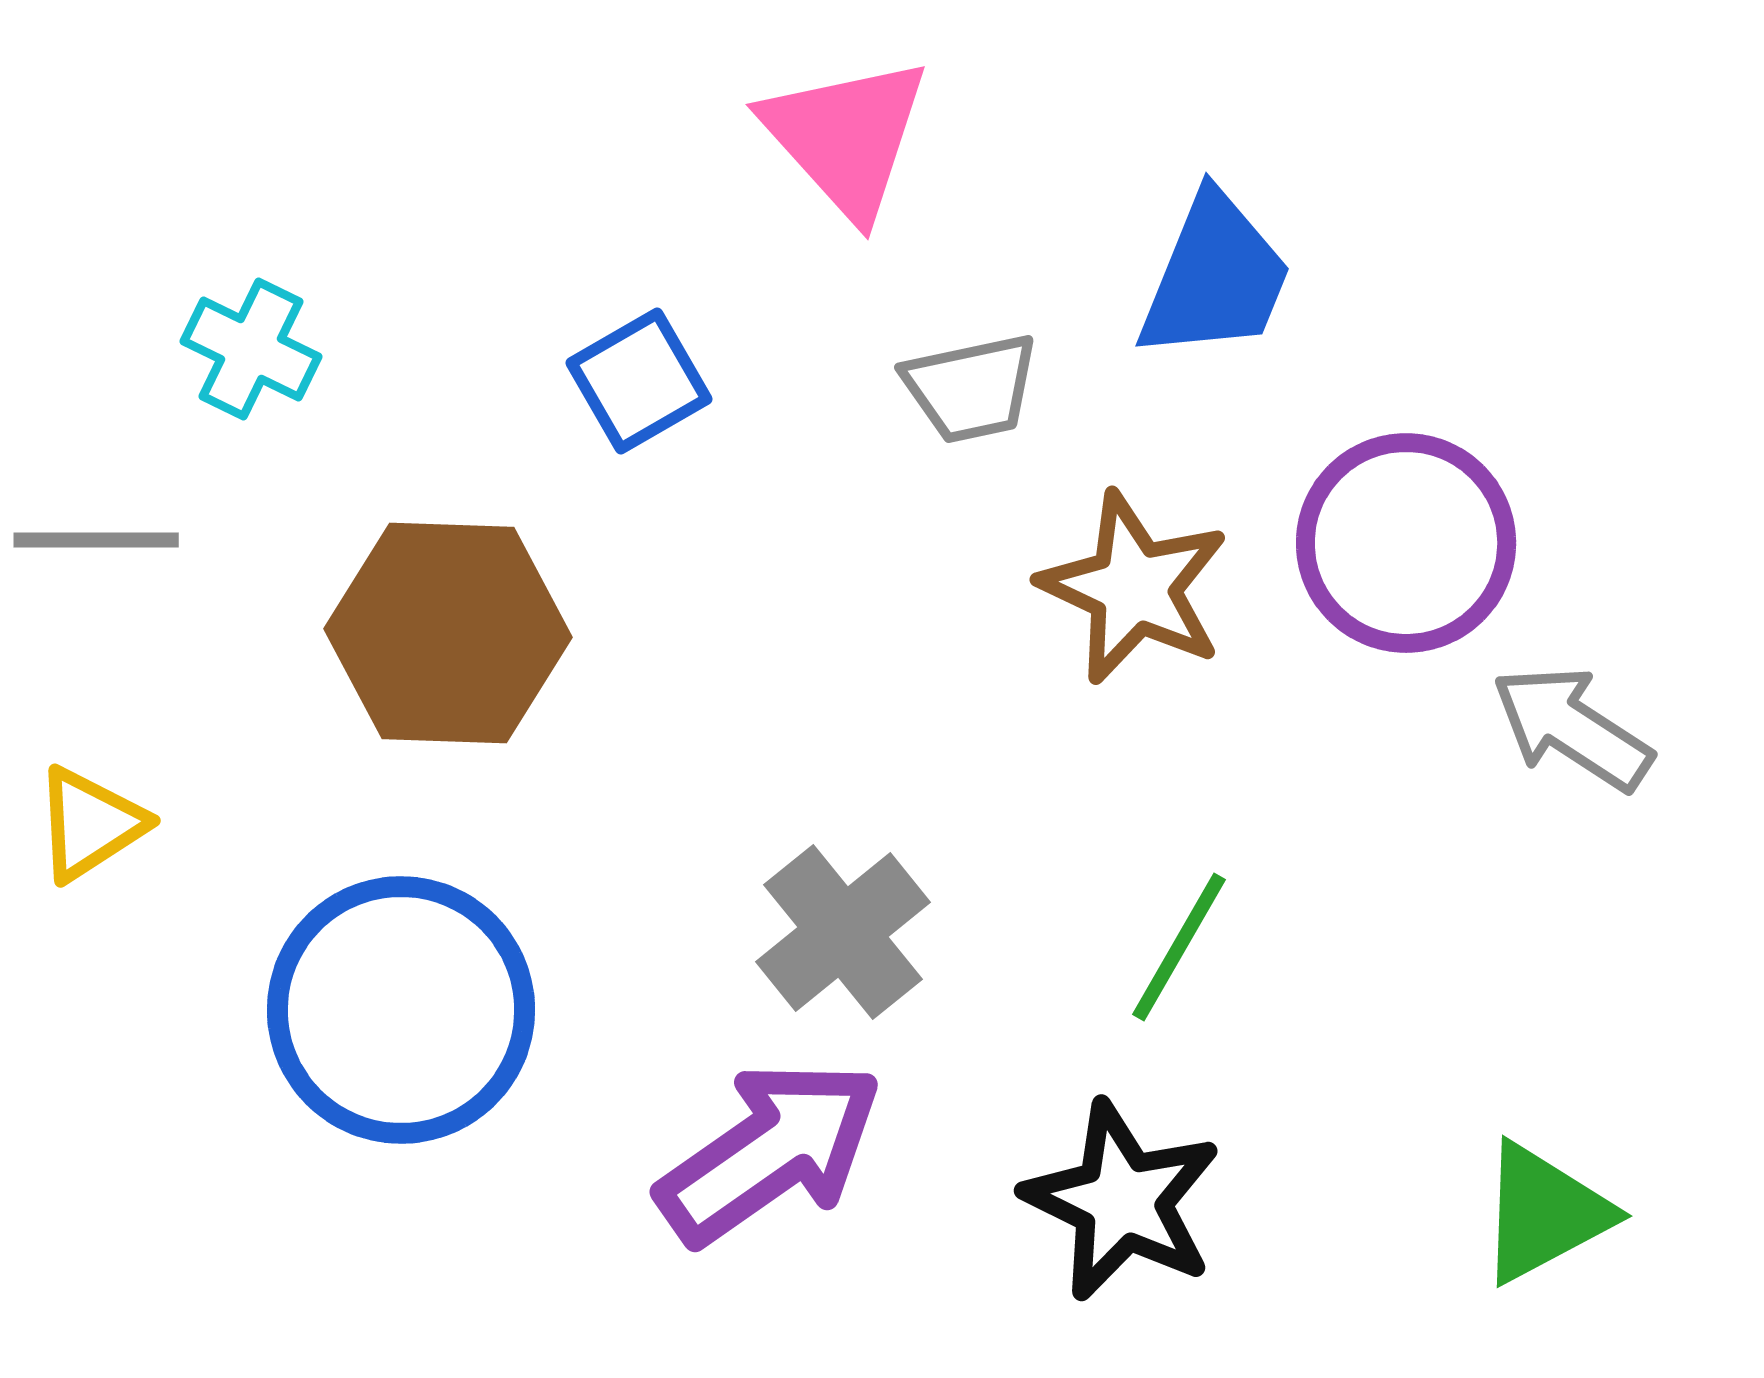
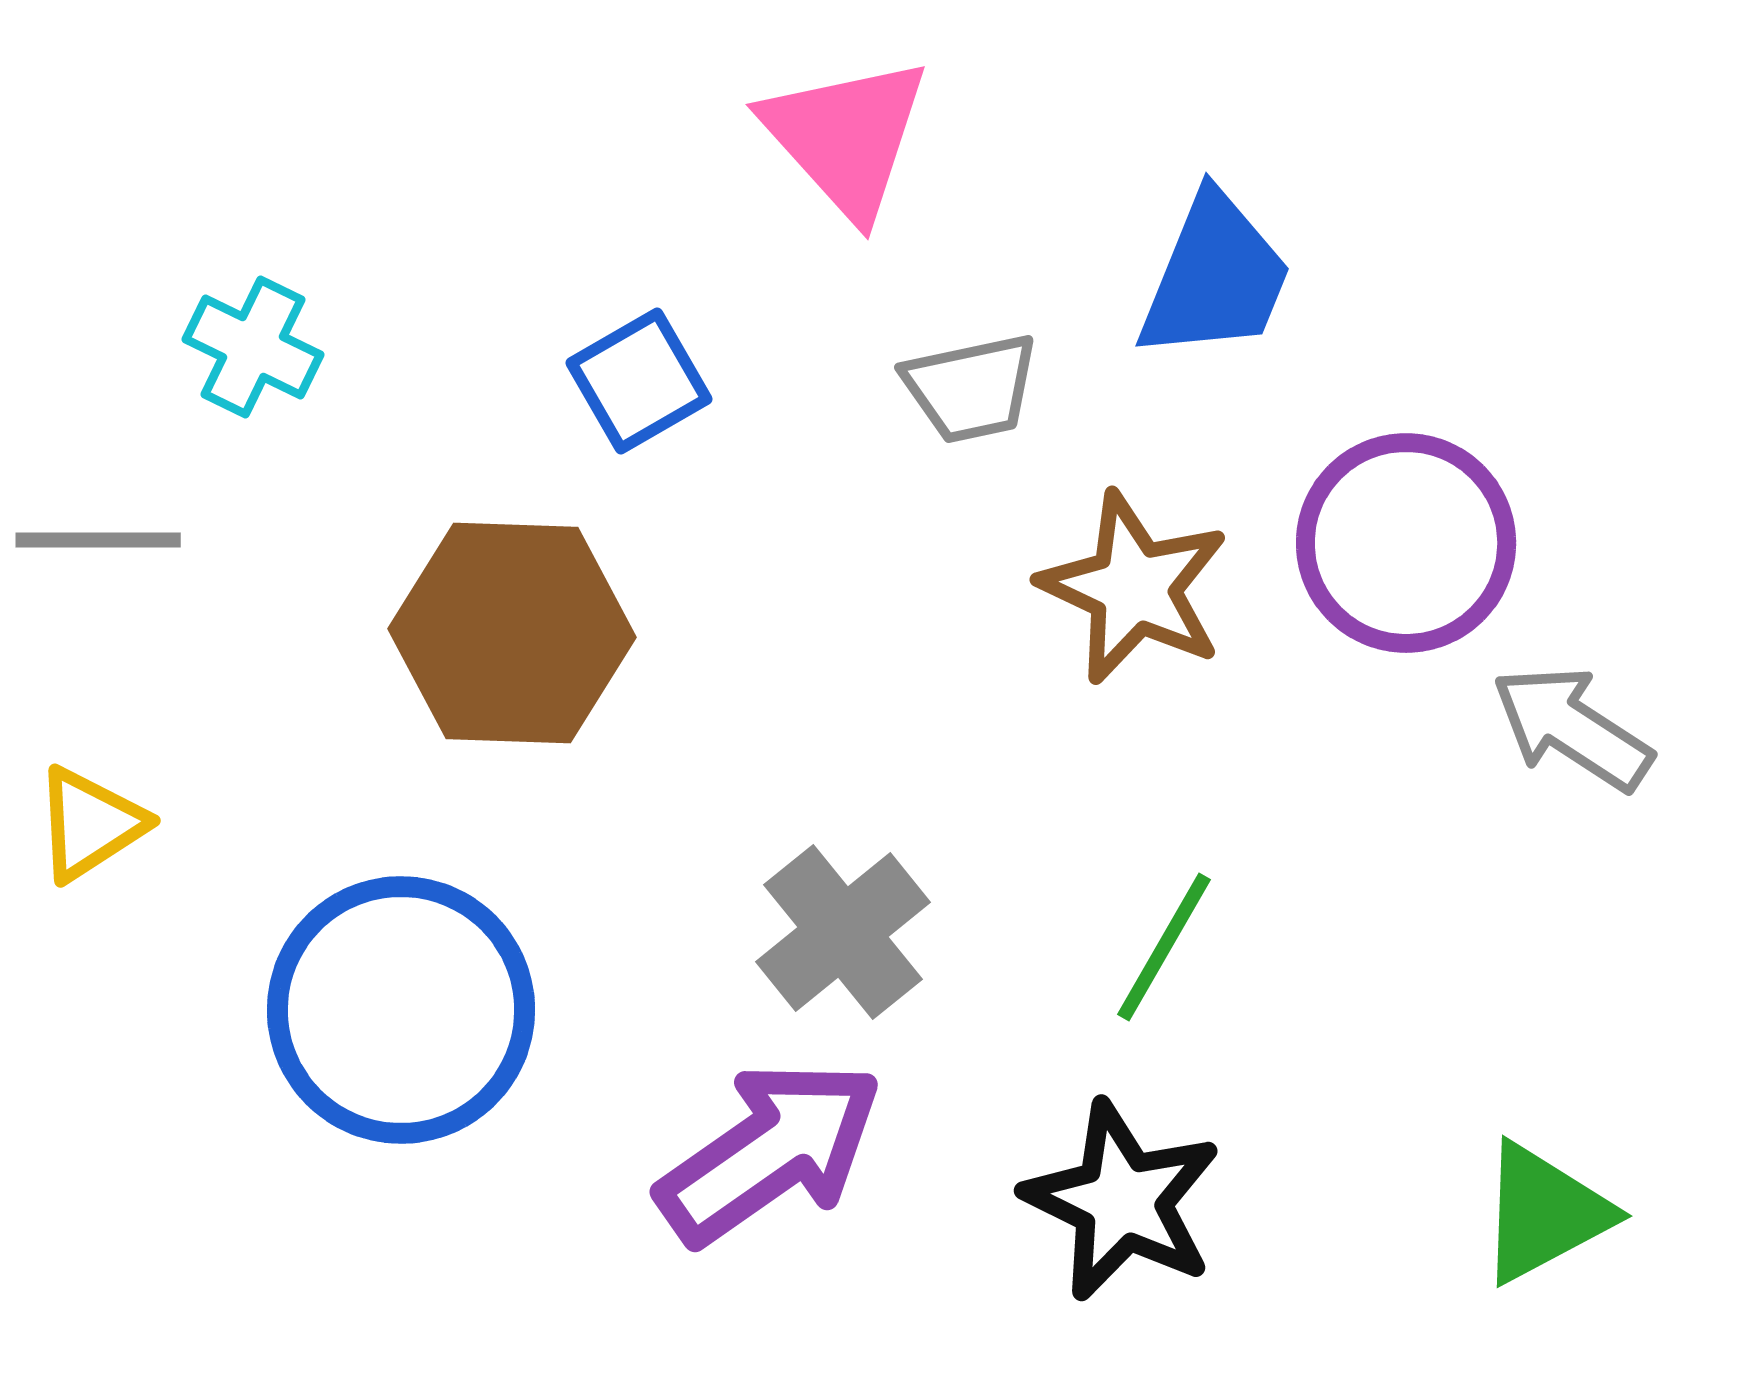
cyan cross: moved 2 px right, 2 px up
gray line: moved 2 px right
brown hexagon: moved 64 px right
green line: moved 15 px left
